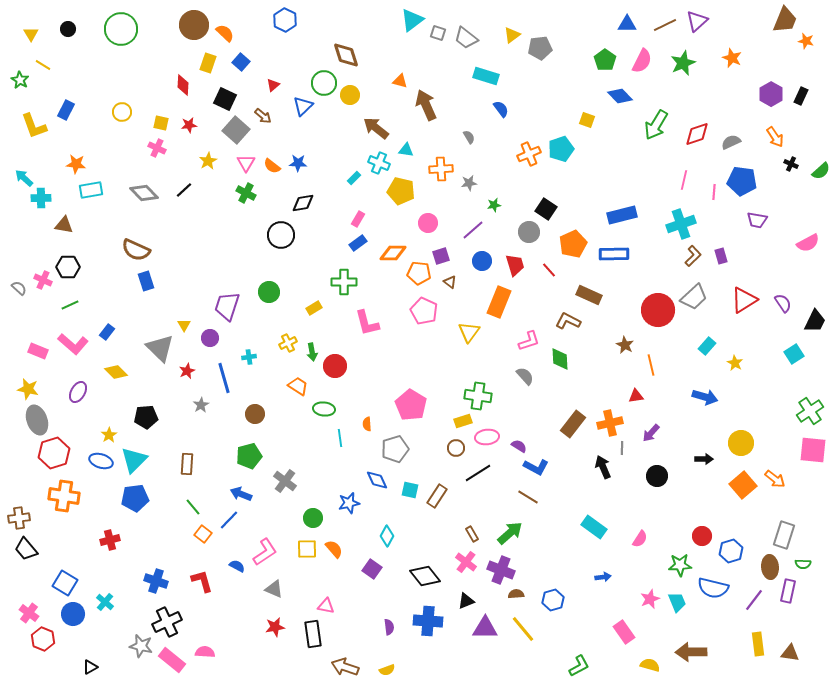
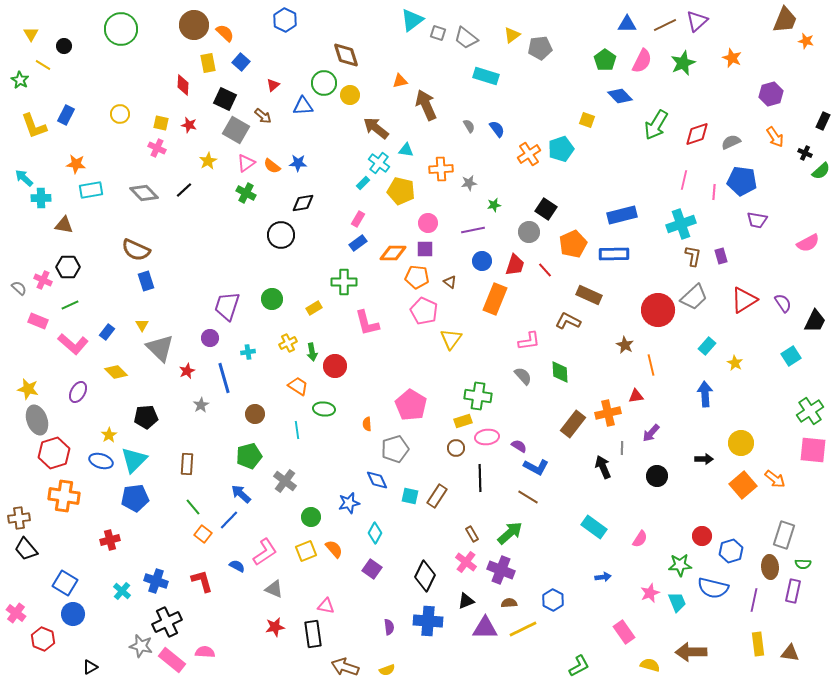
black circle at (68, 29): moved 4 px left, 17 px down
yellow rectangle at (208, 63): rotated 30 degrees counterclockwise
orange triangle at (400, 81): rotated 28 degrees counterclockwise
purple hexagon at (771, 94): rotated 15 degrees clockwise
black rectangle at (801, 96): moved 22 px right, 25 px down
blue triangle at (303, 106): rotated 40 degrees clockwise
blue semicircle at (501, 109): moved 4 px left, 20 px down
blue rectangle at (66, 110): moved 5 px down
yellow circle at (122, 112): moved 2 px left, 2 px down
red star at (189, 125): rotated 21 degrees clockwise
gray square at (236, 130): rotated 12 degrees counterclockwise
gray semicircle at (469, 137): moved 11 px up
orange cross at (529, 154): rotated 10 degrees counterclockwise
pink triangle at (246, 163): rotated 24 degrees clockwise
cyan cross at (379, 163): rotated 15 degrees clockwise
black cross at (791, 164): moved 14 px right, 11 px up
cyan rectangle at (354, 178): moved 9 px right, 5 px down
purple line at (473, 230): rotated 30 degrees clockwise
purple square at (441, 256): moved 16 px left, 7 px up; rotated 18 degrees clockwise
brown L-shape at (693, 256): rotated 35 degrees counterclockwise
red trapezoid at (515, 265): rotated 35 degrees clockwise
red line at (549, 270): moved 4 px left
orange pentagon at (419, 273): moved 2 px left, 4 px down
green circle at (269, 292): moved 3 px right, 7 px down
orange rectangle at (499, 302): moved 4 px left, 3 px up
yellow triangle at (184, 325): moved 42 px left
yellow triangle at (469, 332): moved 18 px left, 7 px down
pink L-shape at (529, 341): rotated 10 degrees clockwise
pink rectangle at (38, 351): moved 30 px up
cyan square at (794, 354): moved 3 px left, 2 px down
cyan cross at (249, 357): moved 1 px left, 5 px up
green diamond at (560, 359): moved 13 px down
gray semicircle at (525, 376): moved 2 px left
blue arrow at (705, 397): moved 3 px up; rotated 110 degrees counterclockwise
orange cross at (610, 423): moved 2 px left, 10 px up
cyan line at (340, 438): moved 43 px left, 8 px up
black line at (478, 473): moved 2 px right, 5 px down; rotated 60 degrees counterclockwise
cyan square at (410, 490): moved 6 px down
blue arrow at (241, 494): rotated 20 degrees clockwise
green circle at (313, 518): moved 2 px left, 1 px up
cyan diamond at (387, 536): moved 12 px left, 3 px up
yellow square at (307, 549): moved 1 px left, 2 px down; rotated 20 degrees counterclockwise
black diamond at (425, 576): rotated 64 degrees clockwise
purple rectangle at (788, 591): moved 5 px right
brown semicircle at (516, 594): moved 7 px left, 9 px down
pink star at (650, 599): moved 6 px up
blue hexagon at (553, 600): rotated 15 degrees counterclockwise
purple line at (754, 600): rotated 25 degrees counterclockwise
cyan cross at (105, 602): moved 17 px right, 11 px up
pink cross at (29, 613): moved 13 px left
yellow line at (523, 629): rotated 76 degrees counterclockwise
